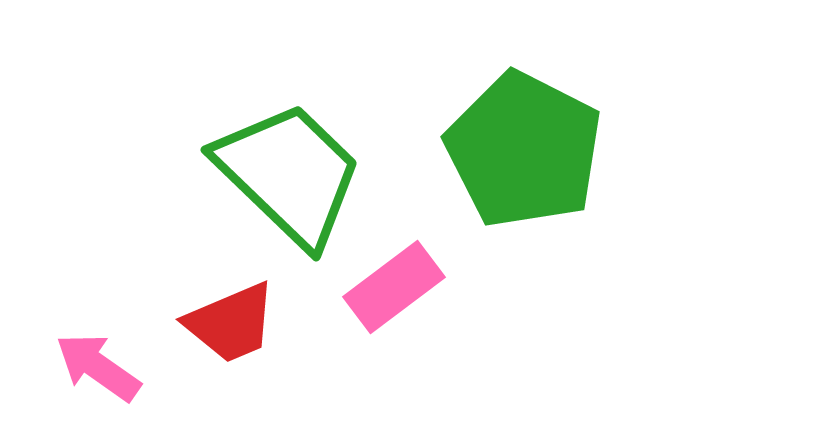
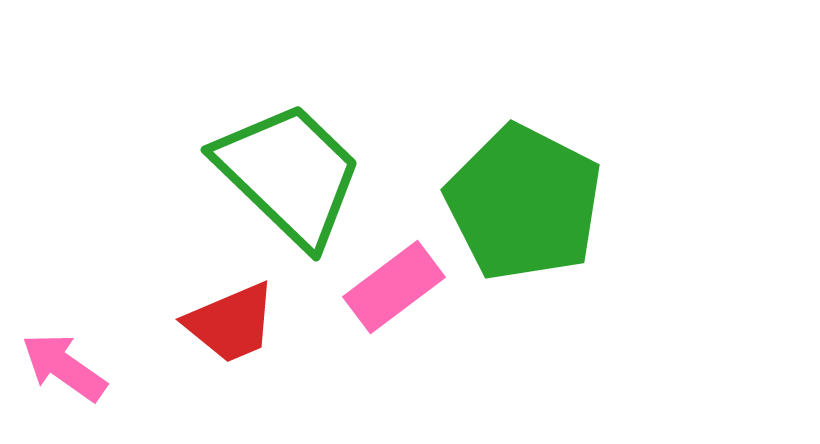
green pentagon: moved 53 px down
pink arrow: moved 34 px left
